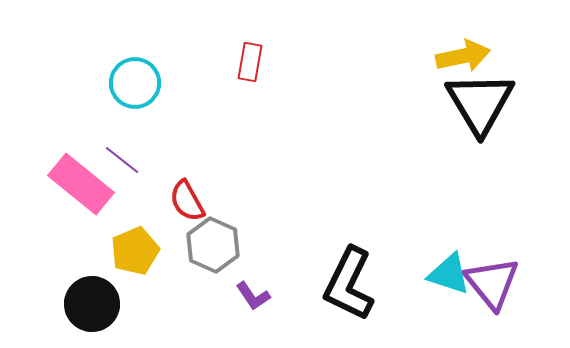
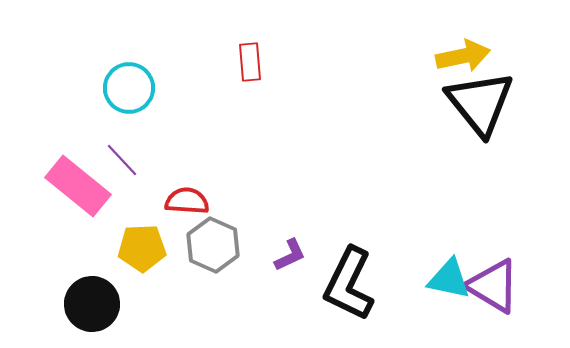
red rectangle: rotated 15 degrees counterclockwise
cyan circle: moved 6 px left, 5 px down
black triangle: rotated 8 degrees counterclockwise
purple line: rotated 9 degrees clockwise
pink rectangle: moved 3 px left, 2 px down
red semicircle: rotated 123 degrees clockwise
yellow pentagon: moved 7 px right, 3 px up; rotated 21 degrees clockwise
cyan triangle: moved 5 px down; rotated 6 degrees counterclockwise
purple triangle: moved 1 px right, 3 px down; rotated 20 degrees counterclockwise
purple L-shape: moved 37 px right, 41 px up; rotated 81 degrees counterclockwise
